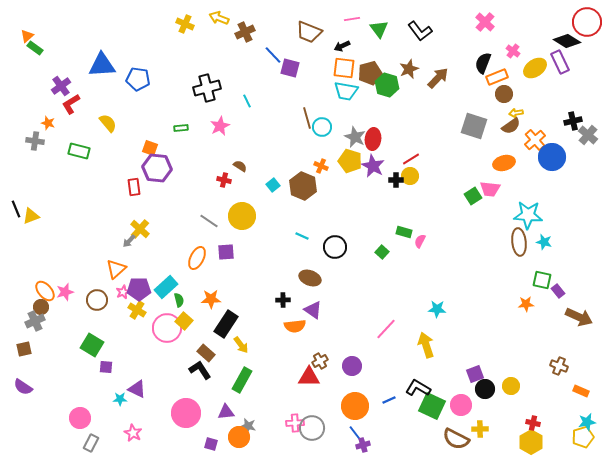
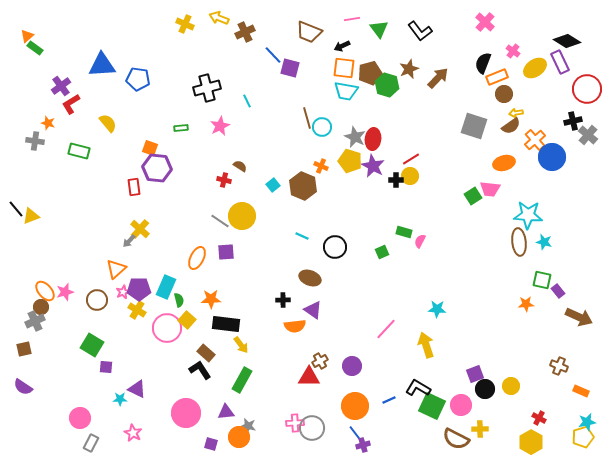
red circle at (587, 22): moved 67 px down
black line at (16, 209): rotated 18 degrees counterclockwise
gray line at (209, 221): moved 11 px right
green square at (382, 252): rotated 24 degrees clockwise
cyan rectangle at (166, 287): rotated 25 degrees counterclockwise
yellow square at (184, 321): moved 3 px right, 1 px up
black rectangle at (226, 324): rotated 64 degrees clockwise
red cross at (533, 423): moved 6 px right, 5 px up; rotated 16 degrees clockwise
